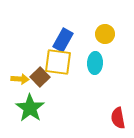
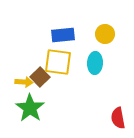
blue rectangle: moved 5 px up; rotated 55 degrees clockwise
yellow arrow: moved 4 px right, 3 px down
